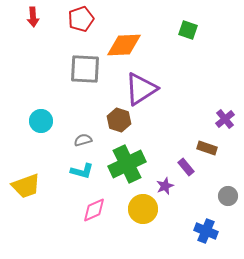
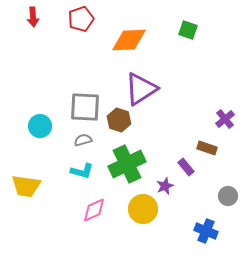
orange diamond: moved 5 px right, 5 px up
gray square: moved 38 px down
cyan circle: moved 1 px left, 5 px down
yellow trapezoid: rotated 28 degrees clockwise
